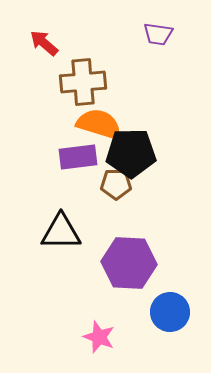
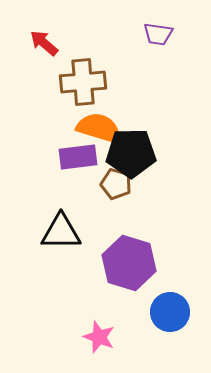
orange semicircle: moved 4 px down
brown pentagon: rotated 16 degrees clockwise
purple hexagon: rotated 14 degrees clockwise
